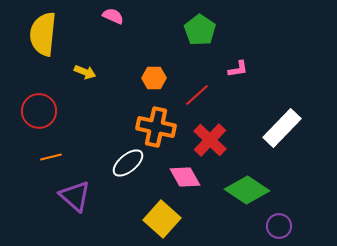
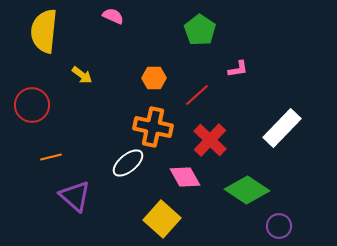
yellow semicircle: moved 1 px right, 3 px up
yellow arrow: moved 3 px left, 3 px down; rotated 15 degrees clockwise
red circle: moved 7 px left, 6 px up
orange cross: moved 3 px left
